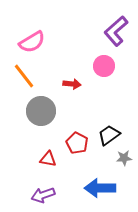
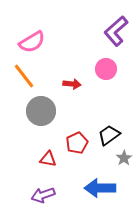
pink circle: moved 2 px right, 3 px down
red pentagon: rotated 20 degrees clockwise
gray star: rotated 28 degrees counterclockwise
